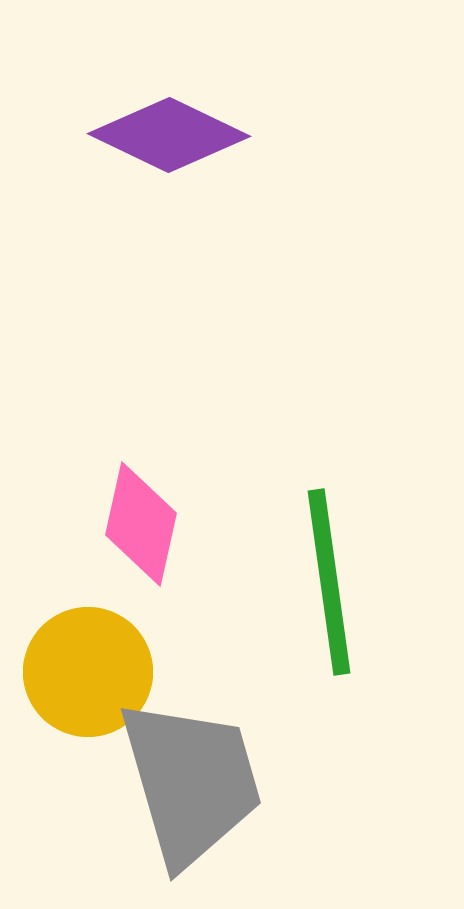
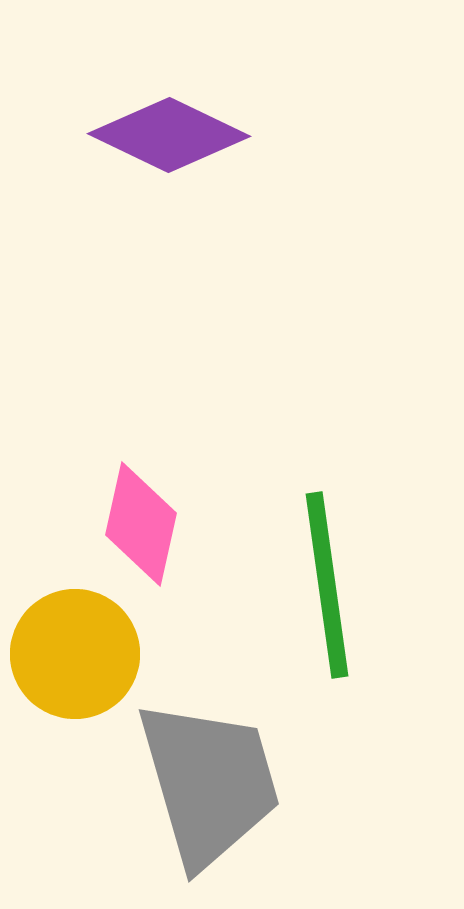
green line: moved 2 px left, 3 px down
yellow circle: moved 13 px left, 18 px up
gray trapezoid: moved 18 px right, 1 px down
